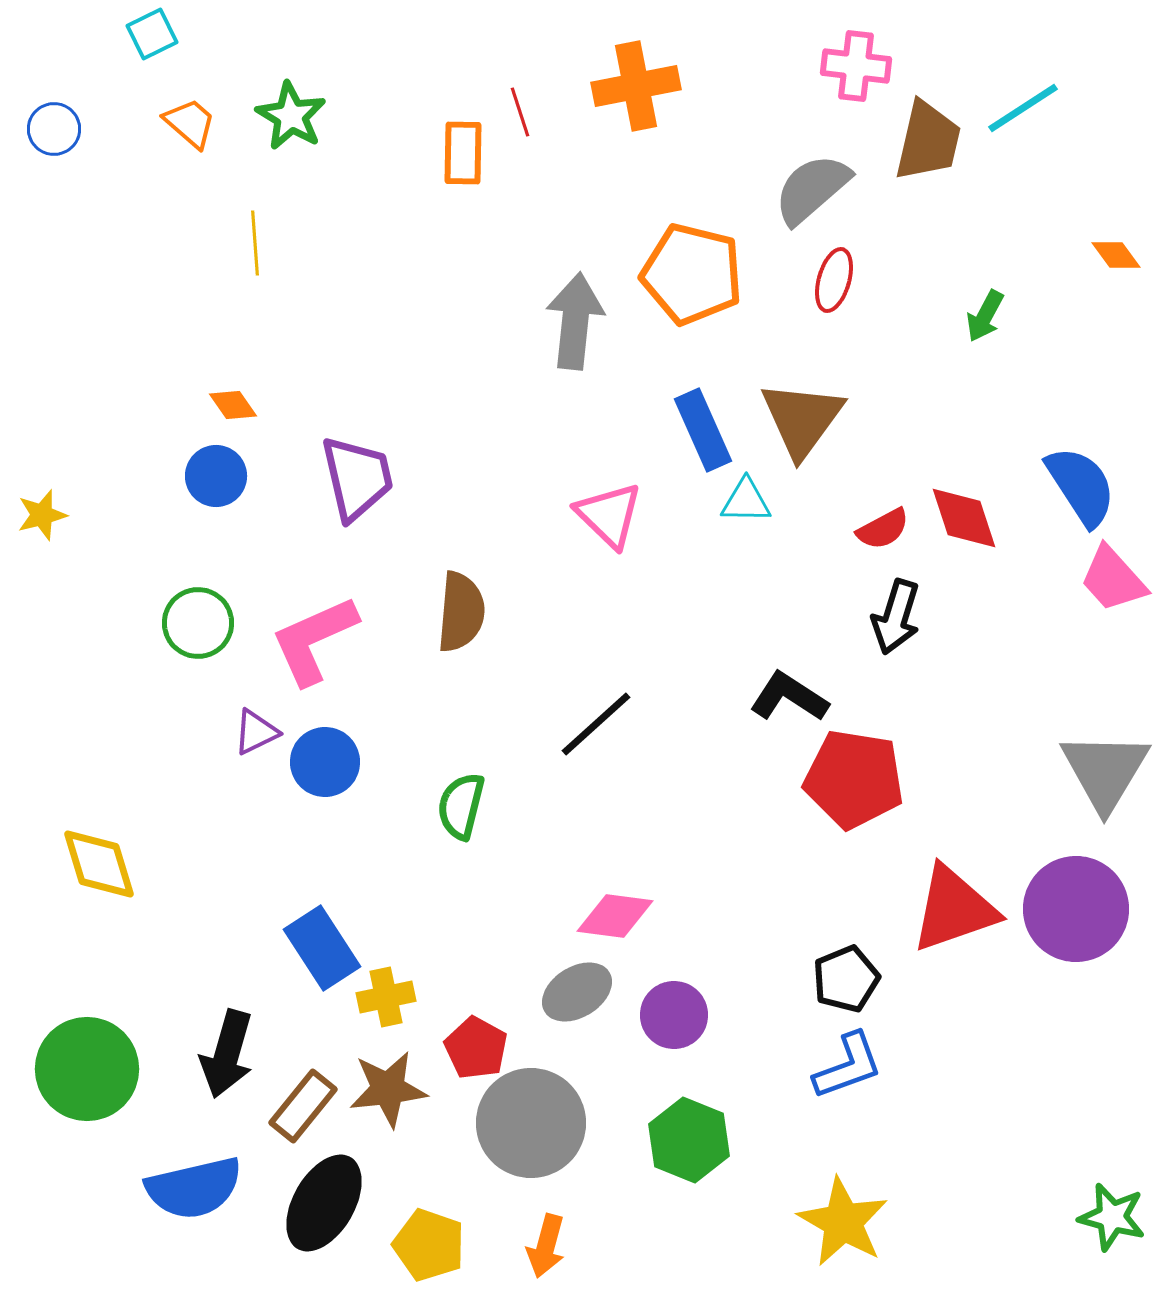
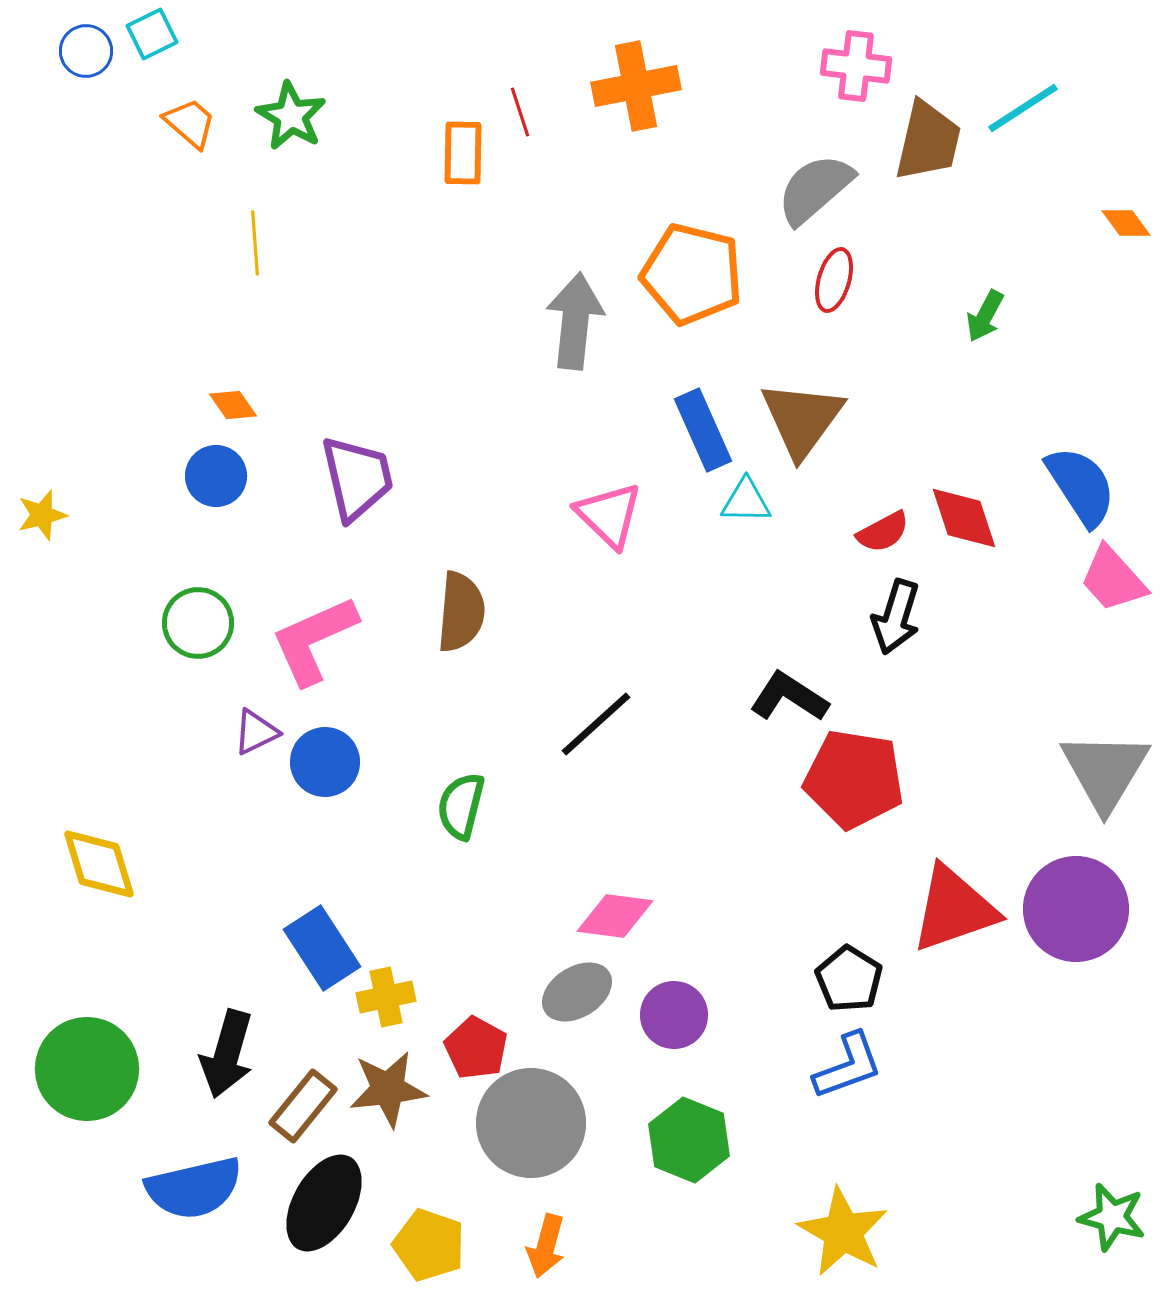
blue circle at (54, 129): moved 32 px right, 78 px up
gray semicircle at (812, 189): moved 3 px right
orange diamond at (1116, 255): moved 10 px right, 32 px up
red semicircle at (883, 529): moved 3 px down
black pentagon at (846, 979): moved 3 px right; rotated 18 degrees counterclockwise
yellow star at (843, 1222): moved 10 px down
